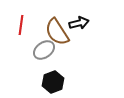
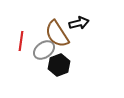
red line: moved 16 px down
brown semicircle: moved 2 px down
black hexagon: moved 6 px right, 17 px up
